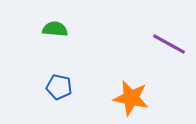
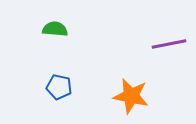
purple line: rotated 40 degrees counterclockwise
orange star: moved 2 px up
